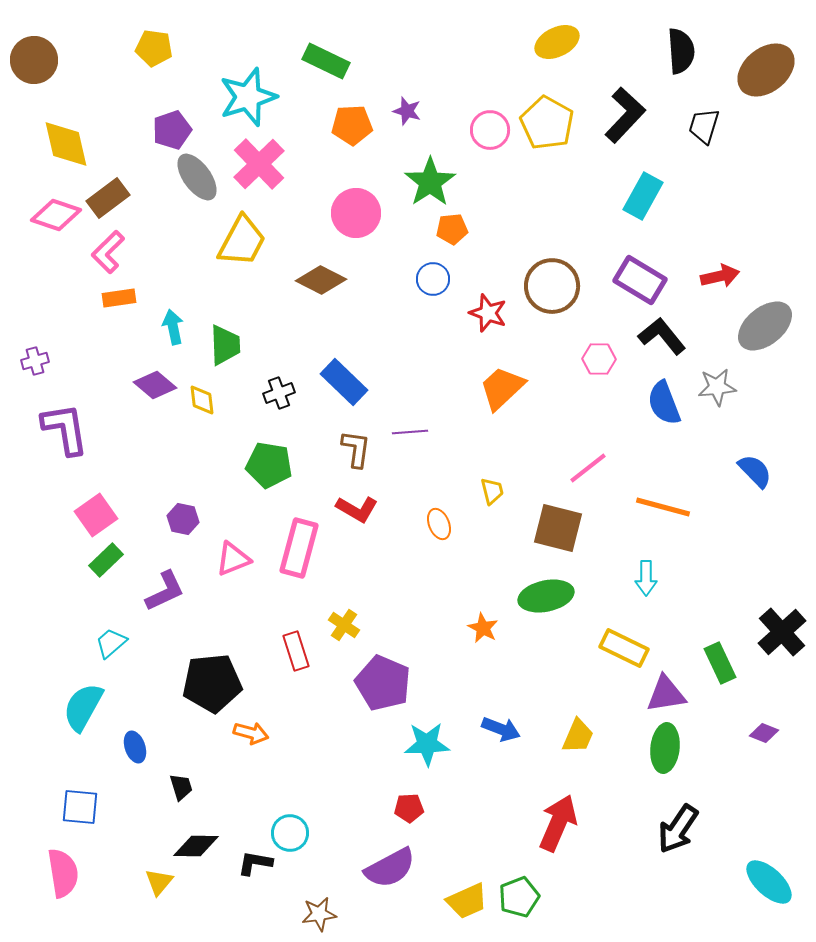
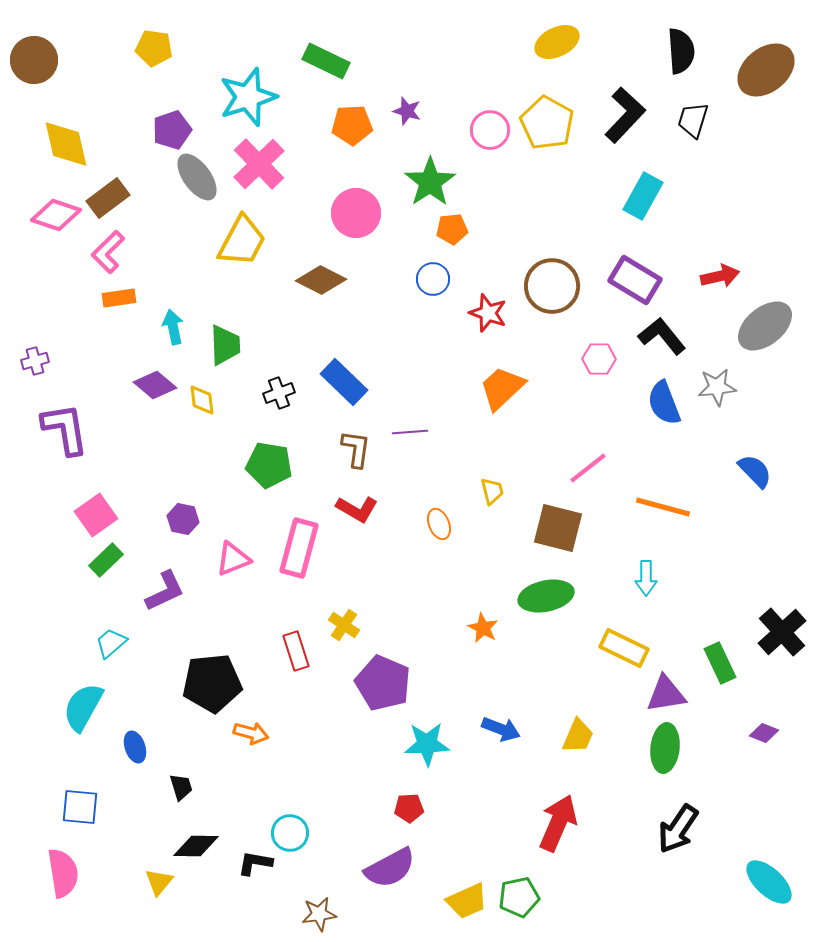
black trapezoid at (704, 126): moved 11 px left, 6 px up
purple rectangle at (640, 280): moved 5 px left
green pentagon at (519, 897): rotated 9 degrees clockwise
